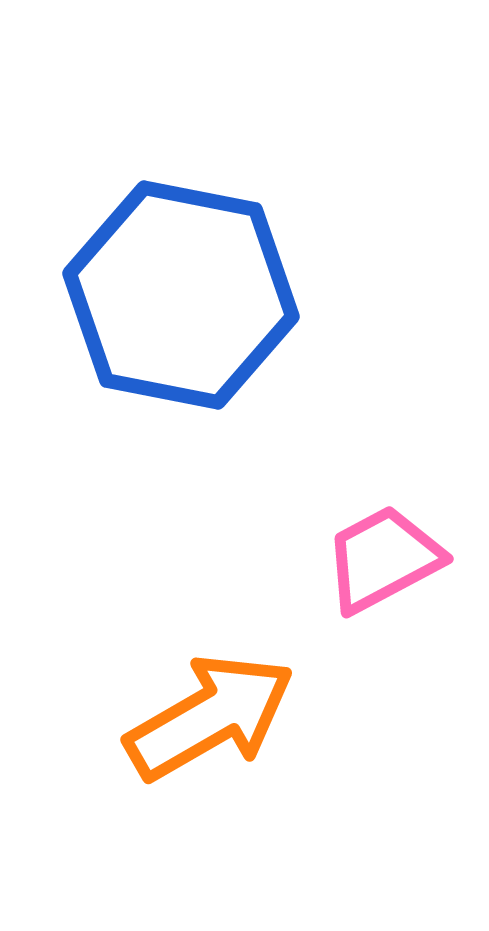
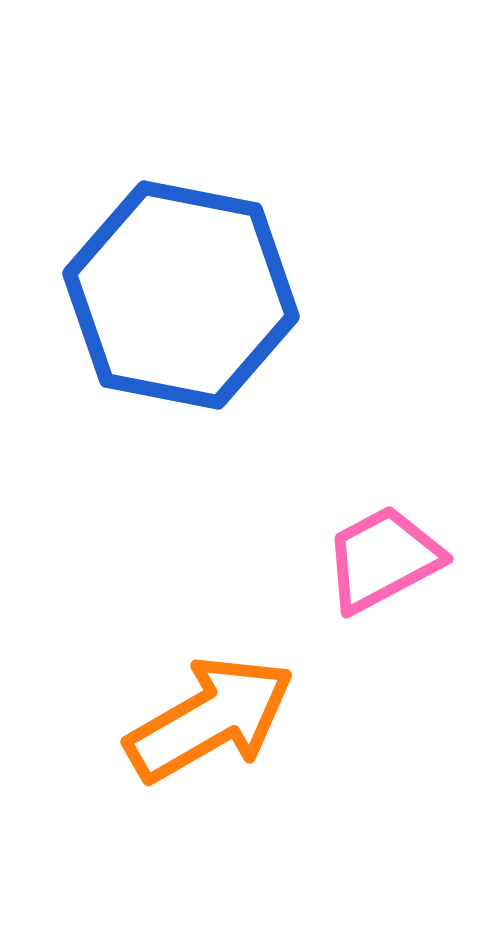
orange arrow: moved 2 px down
